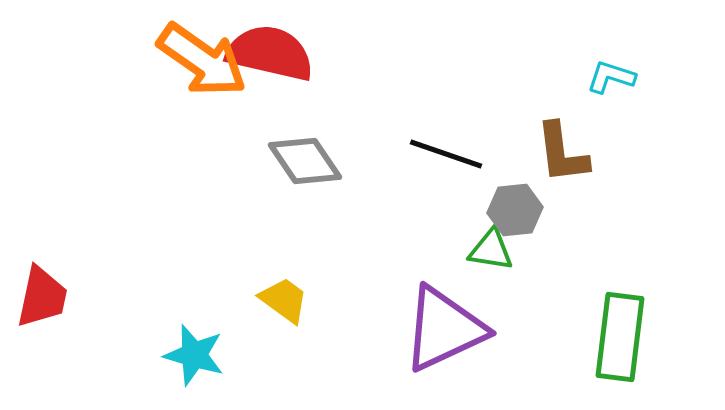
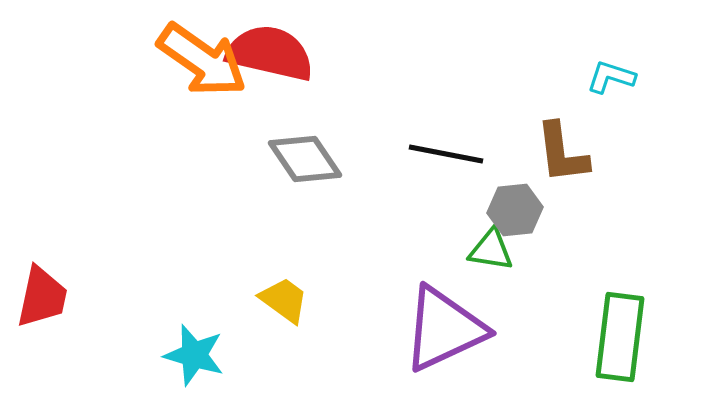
black line: rotated 8 degrees counterclockwise
gray diamond: moved 2 px up
